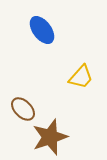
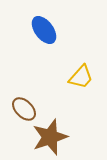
blue ellipse: moved 2 px right
brown ellipse: moved 1 px right
